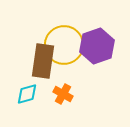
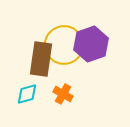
purple hexagon: moved 6 px left, 2 px up
brown rectangle: moved 2 px left, 2 px up
